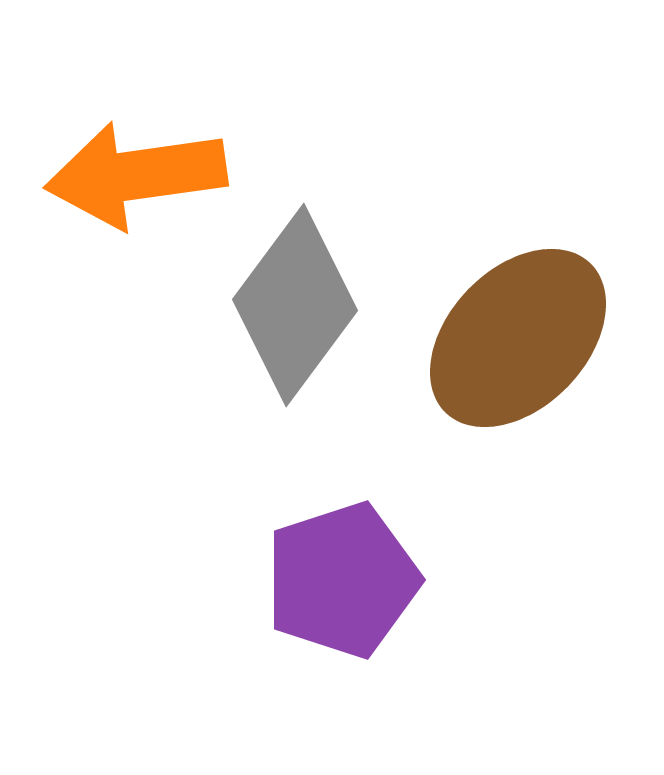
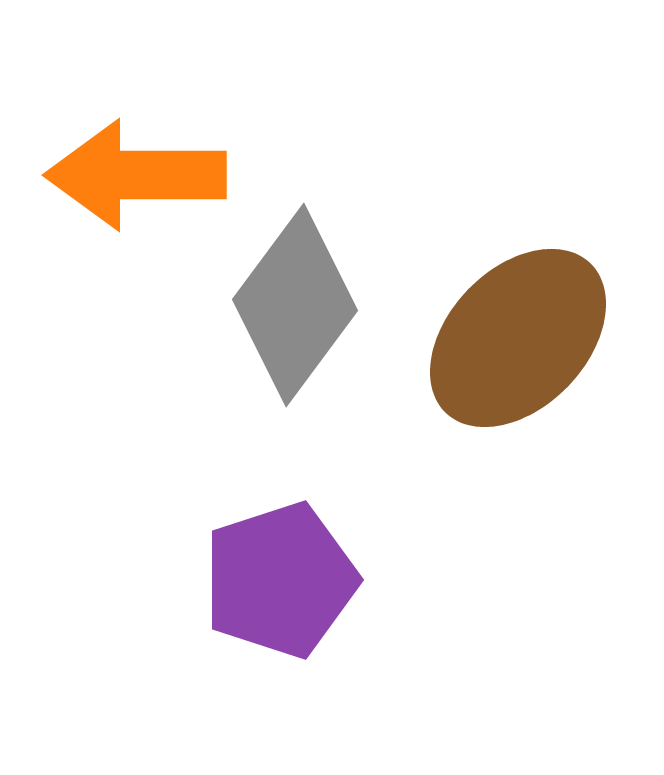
orange arrow: rotated 8 degrees clockwise
purple pentagon: moved 62 px left
